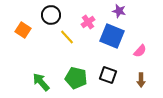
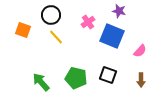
orange square: rotated 14 degrees counterclockwise
yellow line: moved 11 px left
